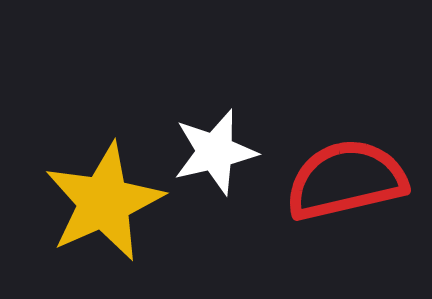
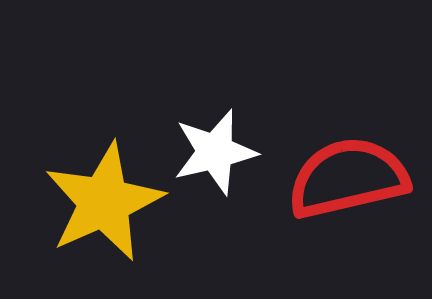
red semicircle: moved 2 px right, 2 px up
